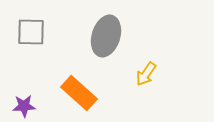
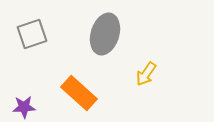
gray square: moved 1 px right, 2 px down; rotated 20 degrees counterclockwise
gray ellipse: moved 1 px left, 2 px up
purple star: moved 1 px down
